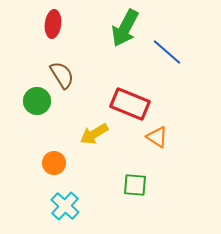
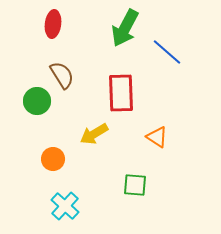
red rectangle: moved 9 px left, 11 px up; rotated 66 degrees clockwise
orange circle: moved 1 px left, 4 px up
